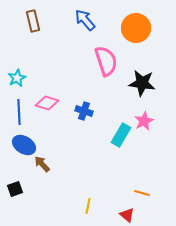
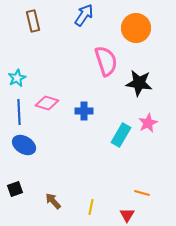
blue arrow: moved 1 px left, 5 px up; rotated 75 degrees clockwise
black star: moved 3 px left
blue cross: rotated 18 degrees counterclockwise
pink star: moved 4 px right, 2 px down
brown arrow: moved 11 px right, 37 px down
yellow line: moved 3 px right, 1 px down
red triangle: rotated 21 degrees clockwise
